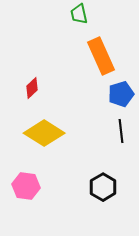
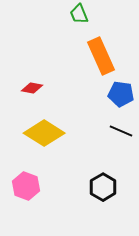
green trapezoid: rotated 10 degrees counterclockwise
red diamond: rotated 55 degrees clockwise
blue pentagon: rotated 25 degrees clockwise
black line: rotated 60 degrees counterclockwise
pink hexagon: rotated 12 degrees clockwise
